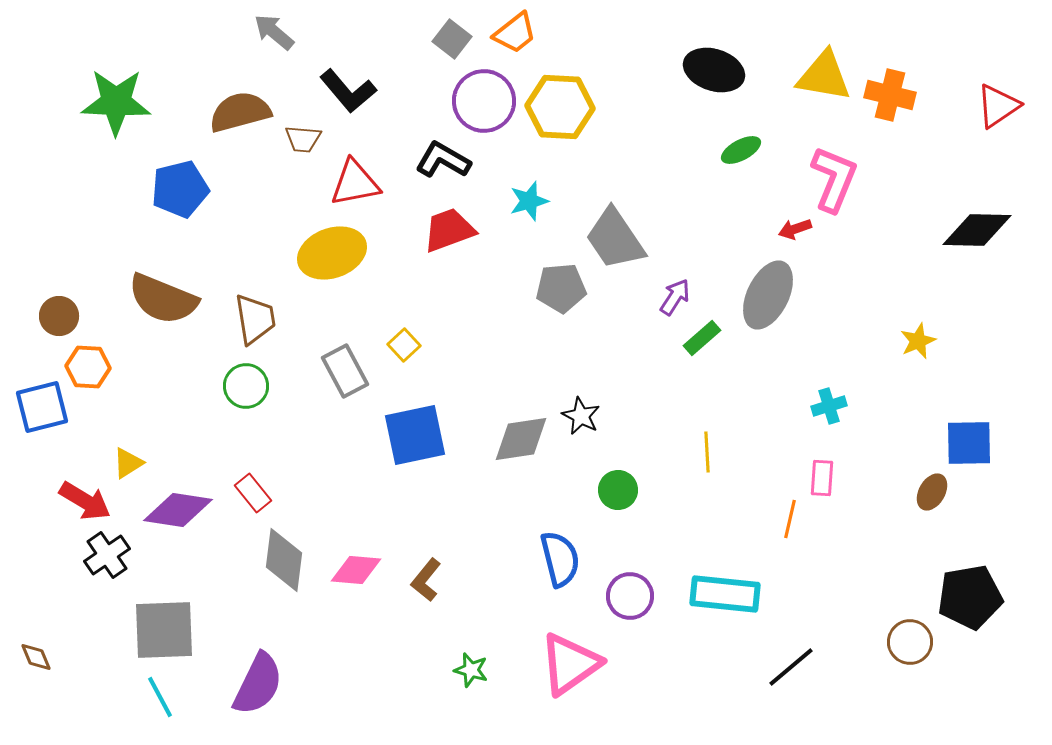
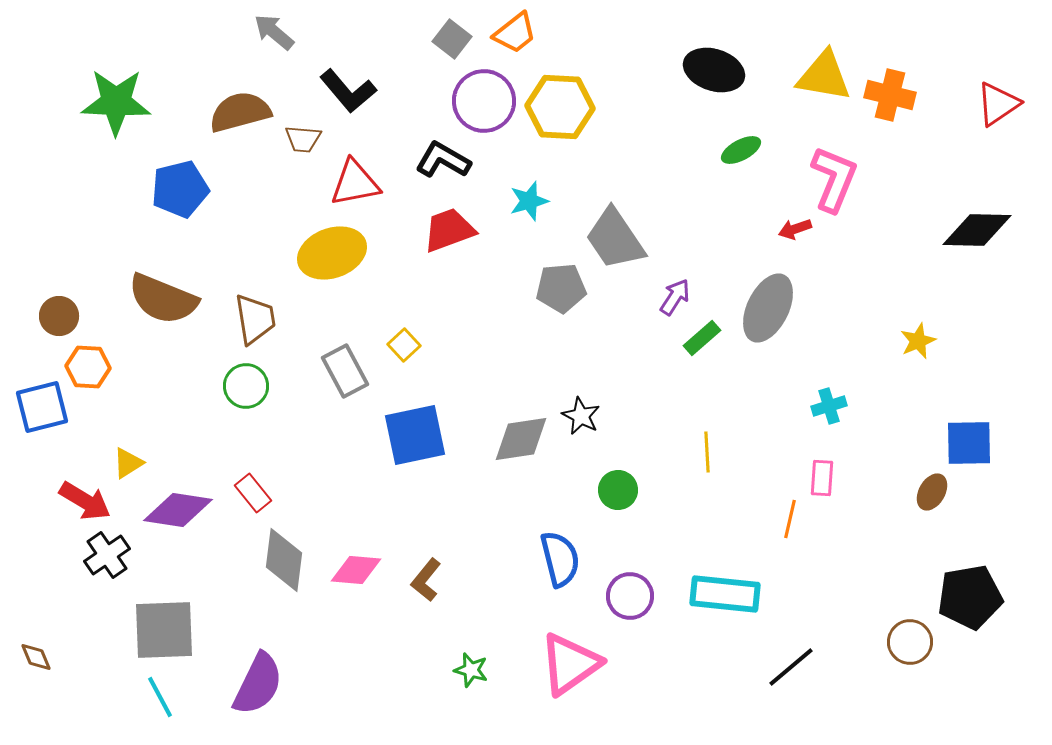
red triangle at (998, 106): moved 2 px up
gray ellipse at (768, 295): moved 13 px down
